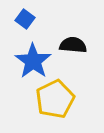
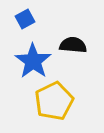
blue square: rotated 24 degrees clockwise
yellow pentagon: moved 1 px left, 2 px down
